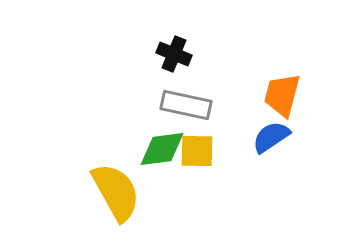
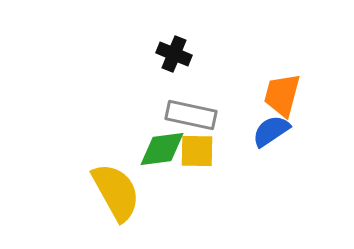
gray rectangle: moved 5 px right, 10 px down
blue semicircle: moved 6 px up
